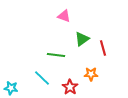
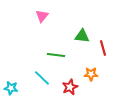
pink triangle: moved 22 px left; rotated 48 degrees clockwise
green triangle: moved 3 px up; rotated 42 degrees clockwise
red star: rotated 14 degrees clockwise
